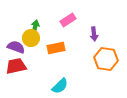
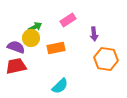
green arrow: rotated 48 degrees clockwise
